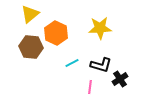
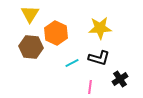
yellow triangle: rotated 18 degrees counterclockwise
black L-shape: moved 2 px left, 7 px up
